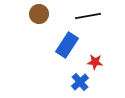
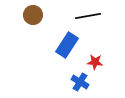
brown circle: moved 6 px left, 1 px down
blue cross: rotated 18 degrees counterclockwise
